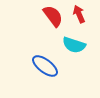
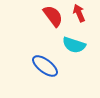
red arrow: moved 1 px up
